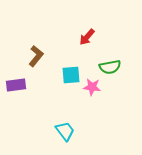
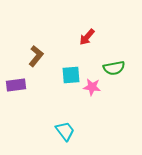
green semicircle: moved 4 px right, 1 px down
